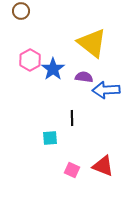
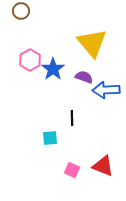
yellow triangle: rotated 12 degrees clockwise
purple semicircle: rotated 12 degrees clockwise
